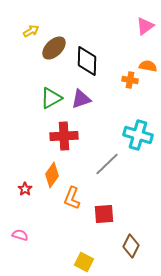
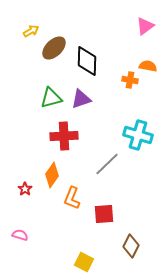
green triangle: rotated 15 degrees clockwise
